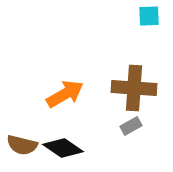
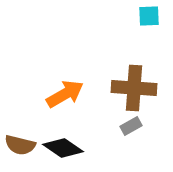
brown semicircle: moved 2 px left
